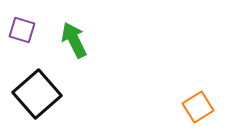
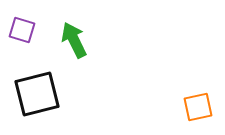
black square: rotated 27 degrees clockwise
orange square: rotated 20 degrees clockwise
